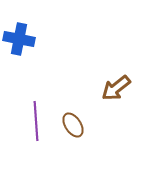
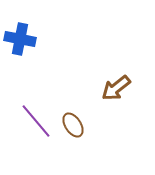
blue cross: moved 1 px right
purple line: rotated 36 degrees counterclockwise
